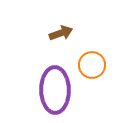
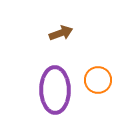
orange circle: moved 6 px right, 15 px down
